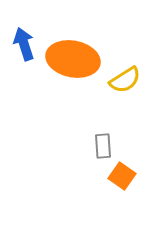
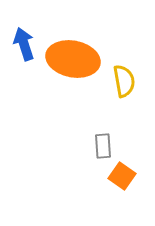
yellow semicircle: moved 1 px left, 1 px down; rotated 68 degrees counterclockwise
